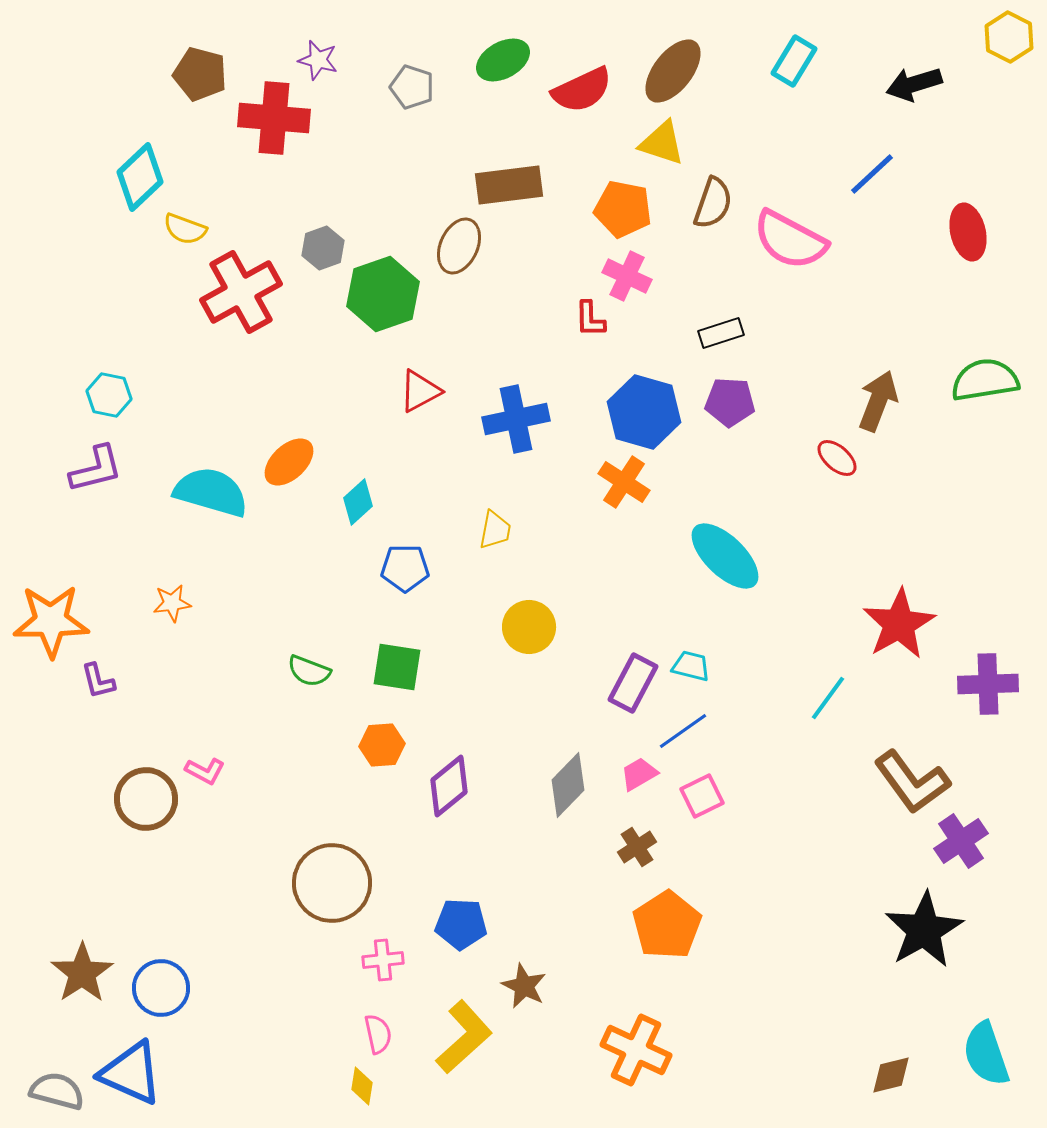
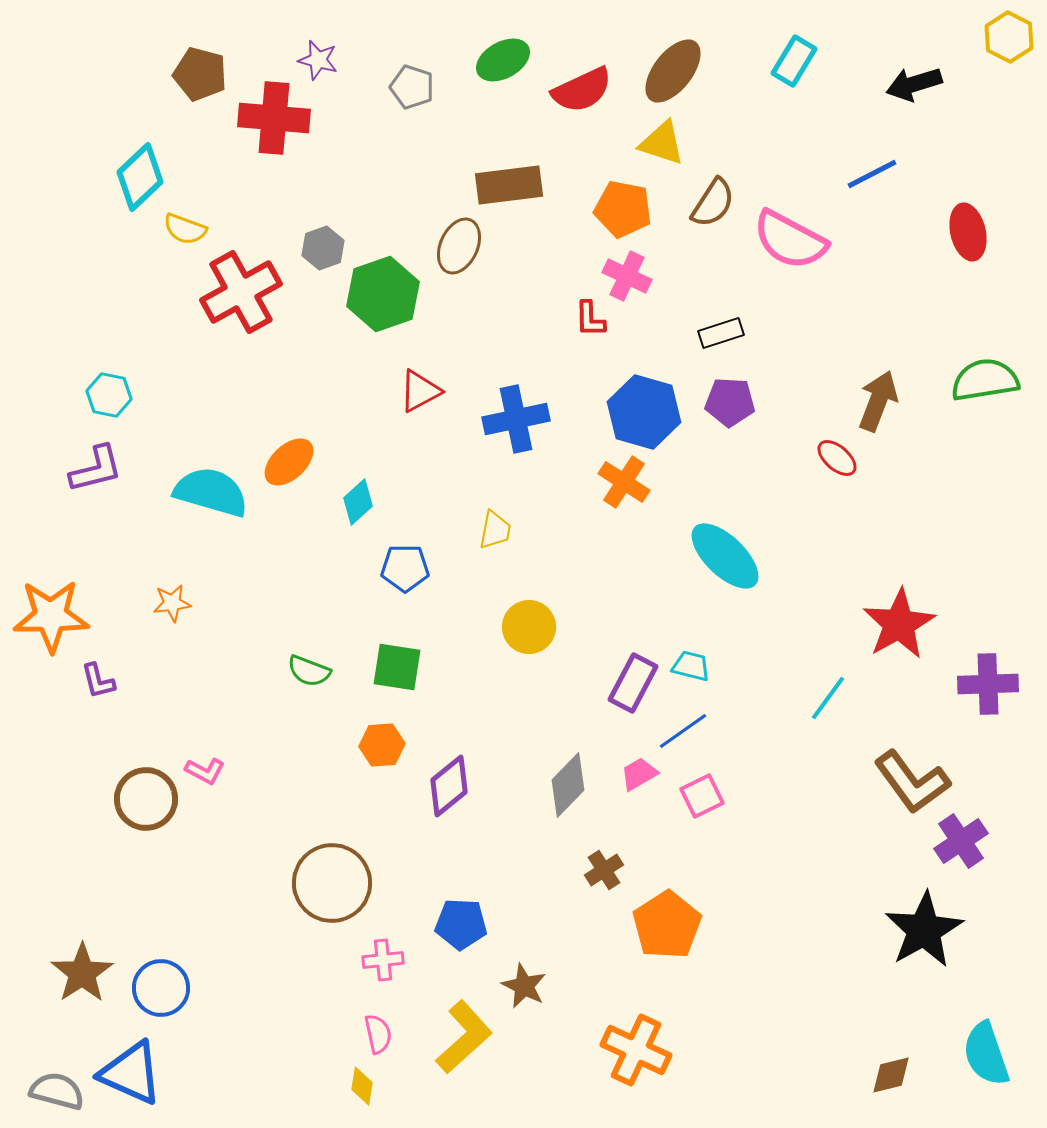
blue line at (872, 174): rotated 16 degrees clockwise
brown semicircle at (713, 203): rotated 14 degrees clockwise
orange star at (51, 621): moved 5 px up
brown cross at (637, 847): moved 33 px left, 23 px down
